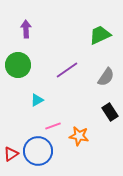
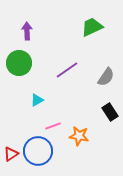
purple arrow: moved 1 px right, 2 px down
green trapezoid: moved 8 px left, 8 px up
green circle: moved 1 px right, 2 px up
